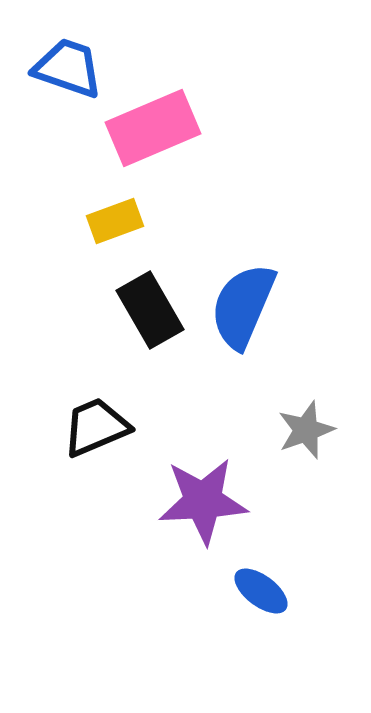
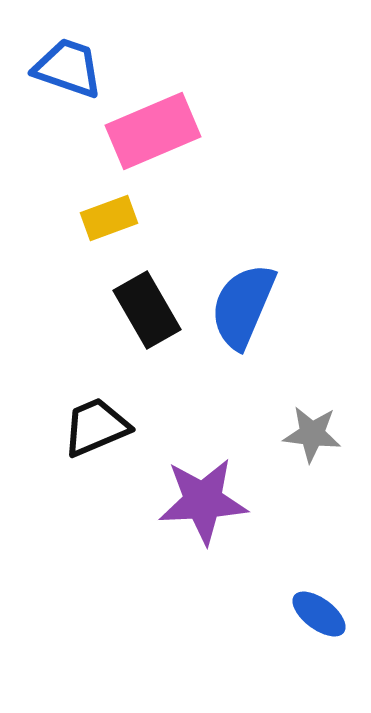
pink rectangle: moved 3 px down
yellow rectangle: moved 6 px left, 3 px up
black rectangle: moved 3 px left
gray star: moved 6 px right, 4 px down; rotated 26 degrees clockwise
blue ellipse: moved 58 px right, 23 px down
